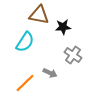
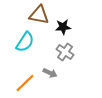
gray cross: moved 8 px left, 3 px up
